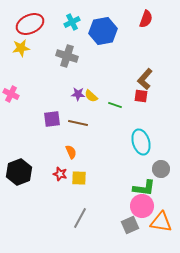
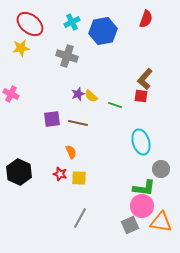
red ellipse: rotated 64 degrees clockwise
purple star: rotated 24 degrees counterclockwise
black hexagon: rotated 15 degrees counterclockwise
